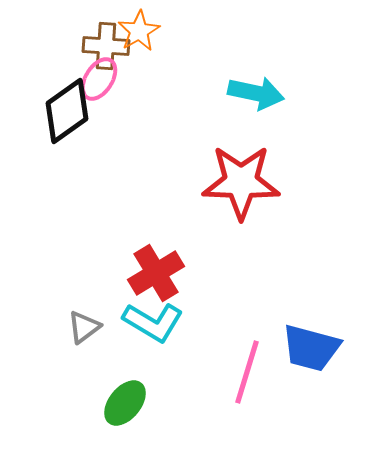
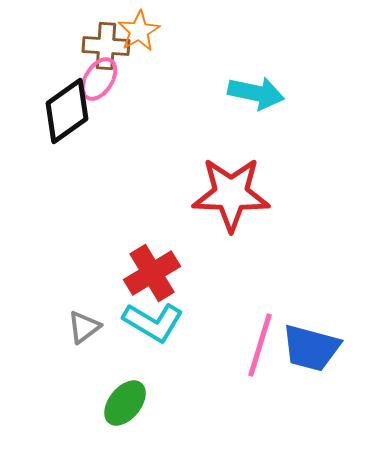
red star: moved 10 px left, 12 px down
red cross: moved 4 px left
pink line: moved 13 px right, 27 px up
